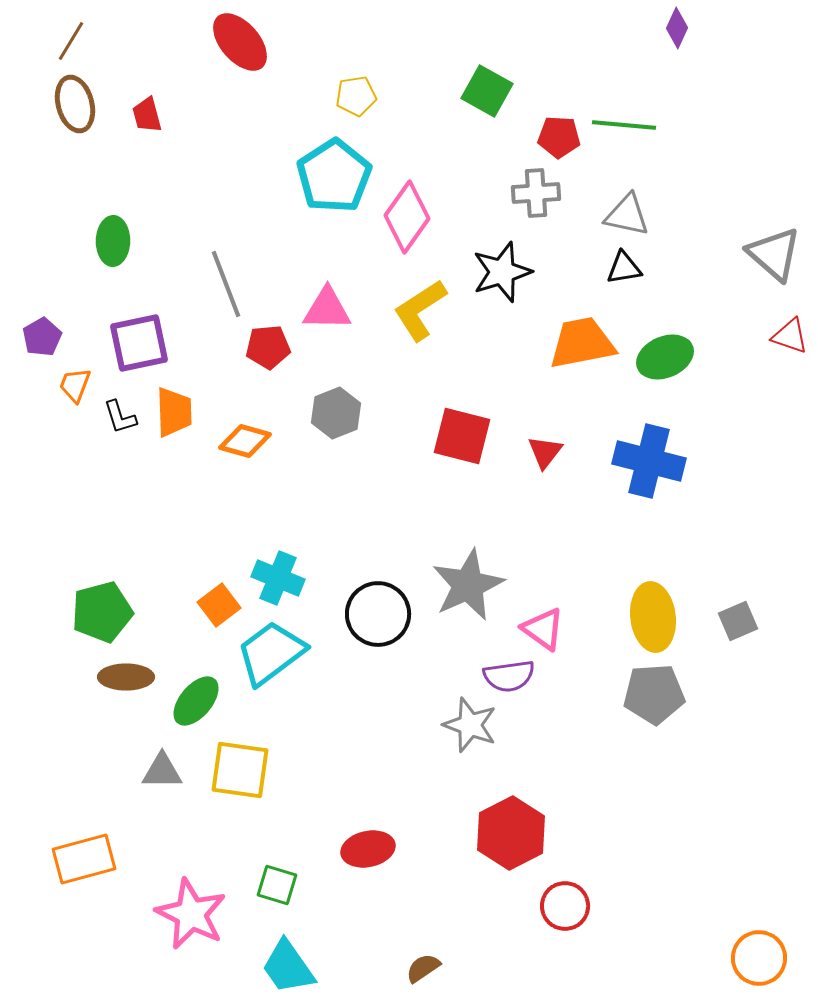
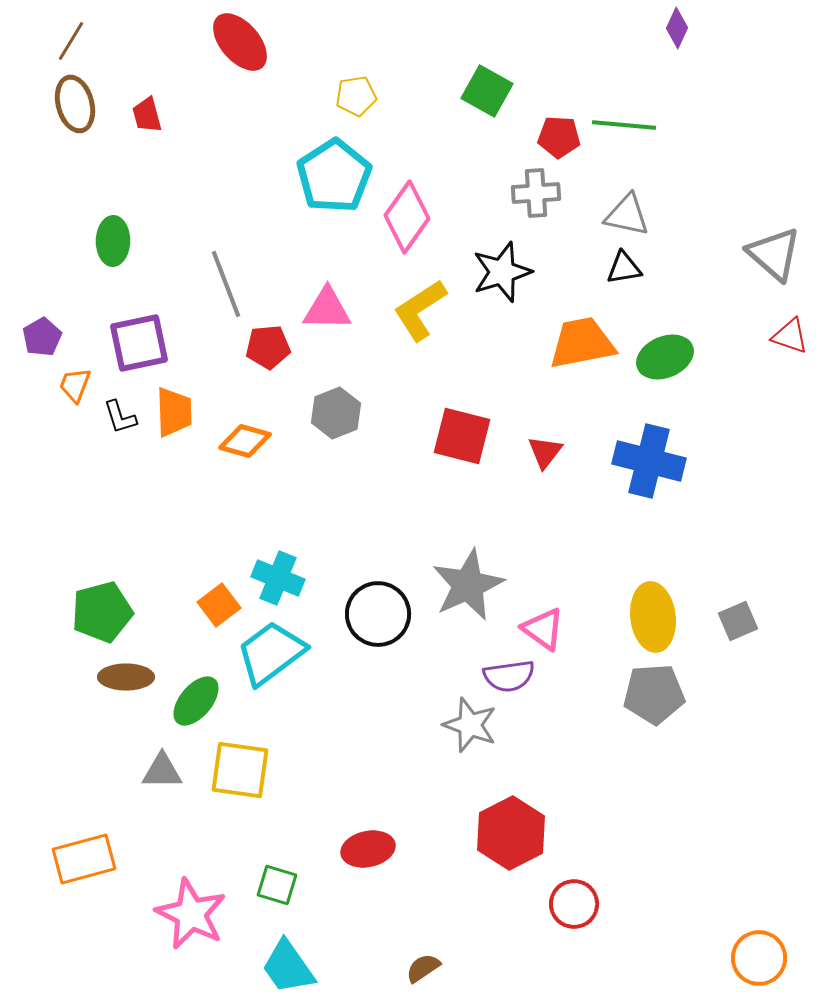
red circle at (565, 906): moved 9 px right, 2 px up
